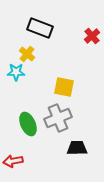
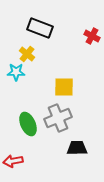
red cross: rotated 21 degrees counterclockwise
yellow square: rotated 10 degrees counterclockwise
